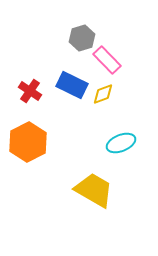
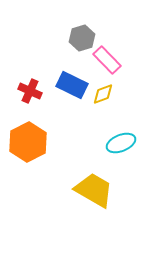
red cross: rotated 10 degrees counterclockwise
